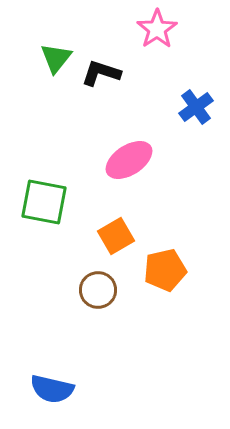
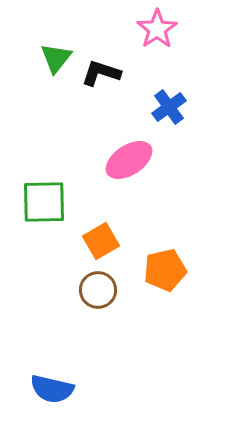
blue cross: moved 27 px left
green square: rotated 12 degrees counterclockwise
orange square: moved 15 px left, 5 px down
